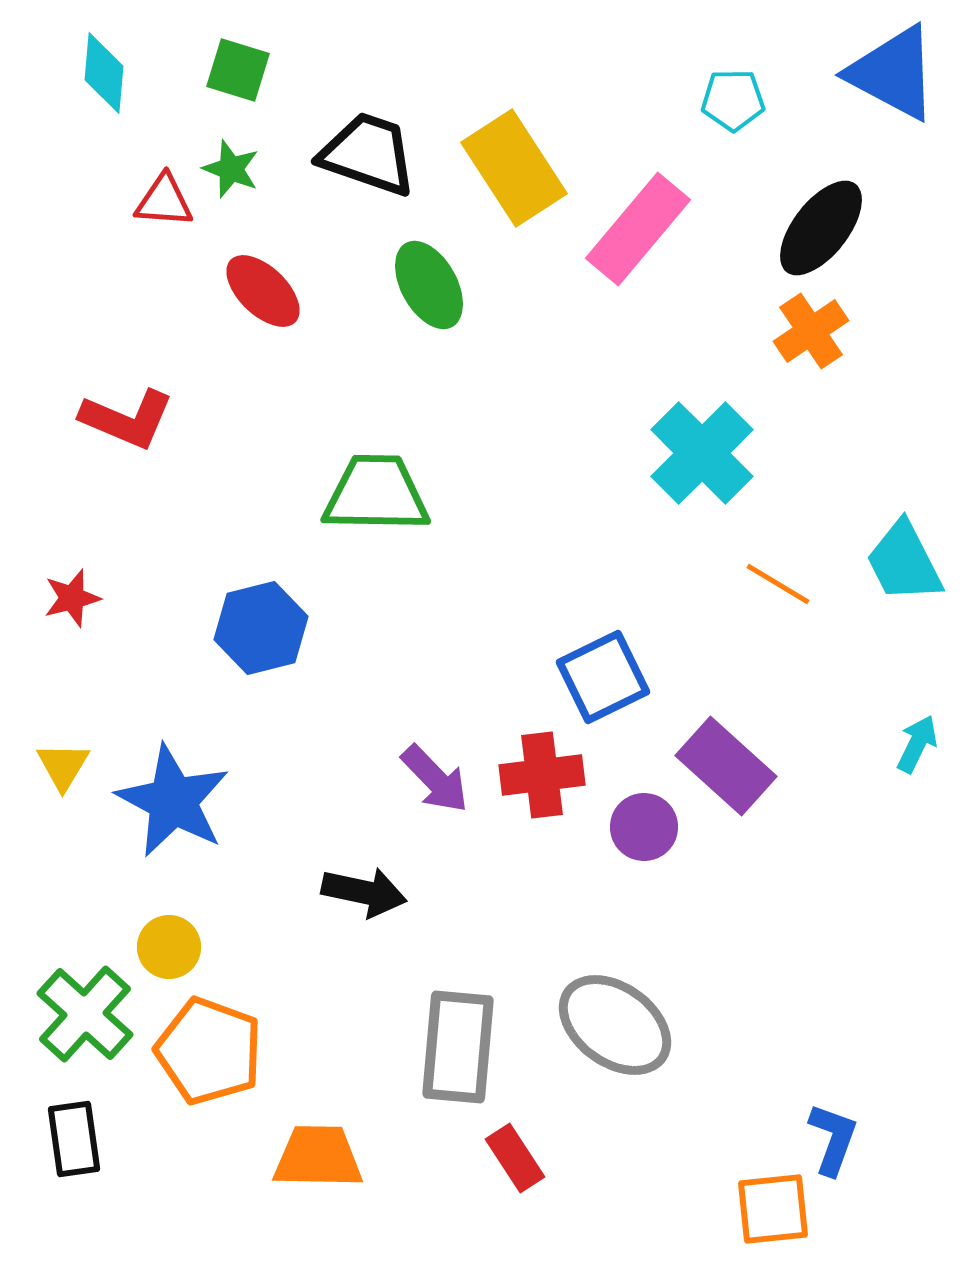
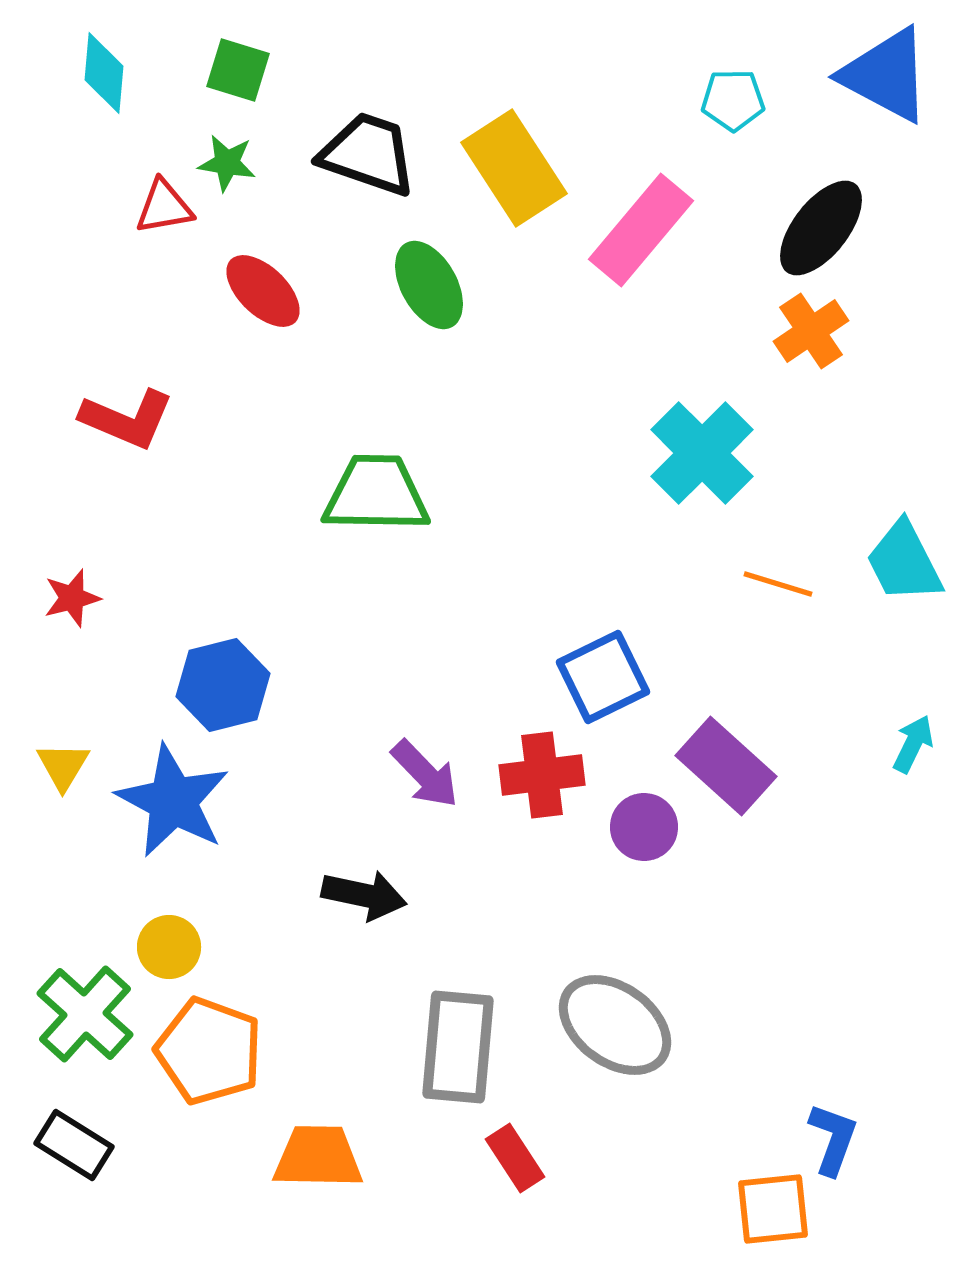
blue triangle: moved 7 px left, 2 px down
green star: moved 4 px left, 6 px up; rotated 12 degrees counterclockwise
red triangle: moved 6 px down; rotated 14 degrees counterclockwise
pink rectangle: moved 3 px right, 1 px down
orange line: rotated 14 degrees counterclockwise
blue hexagon: moved 38 px left, 57 px down
cyan arrow: moved 4 px left
purple arrow: moved 10 px left, 5 px up
black arrow: moved 3 px down
black rectangle: moved 6 px down; rotated 50 degrees counterclockwise
